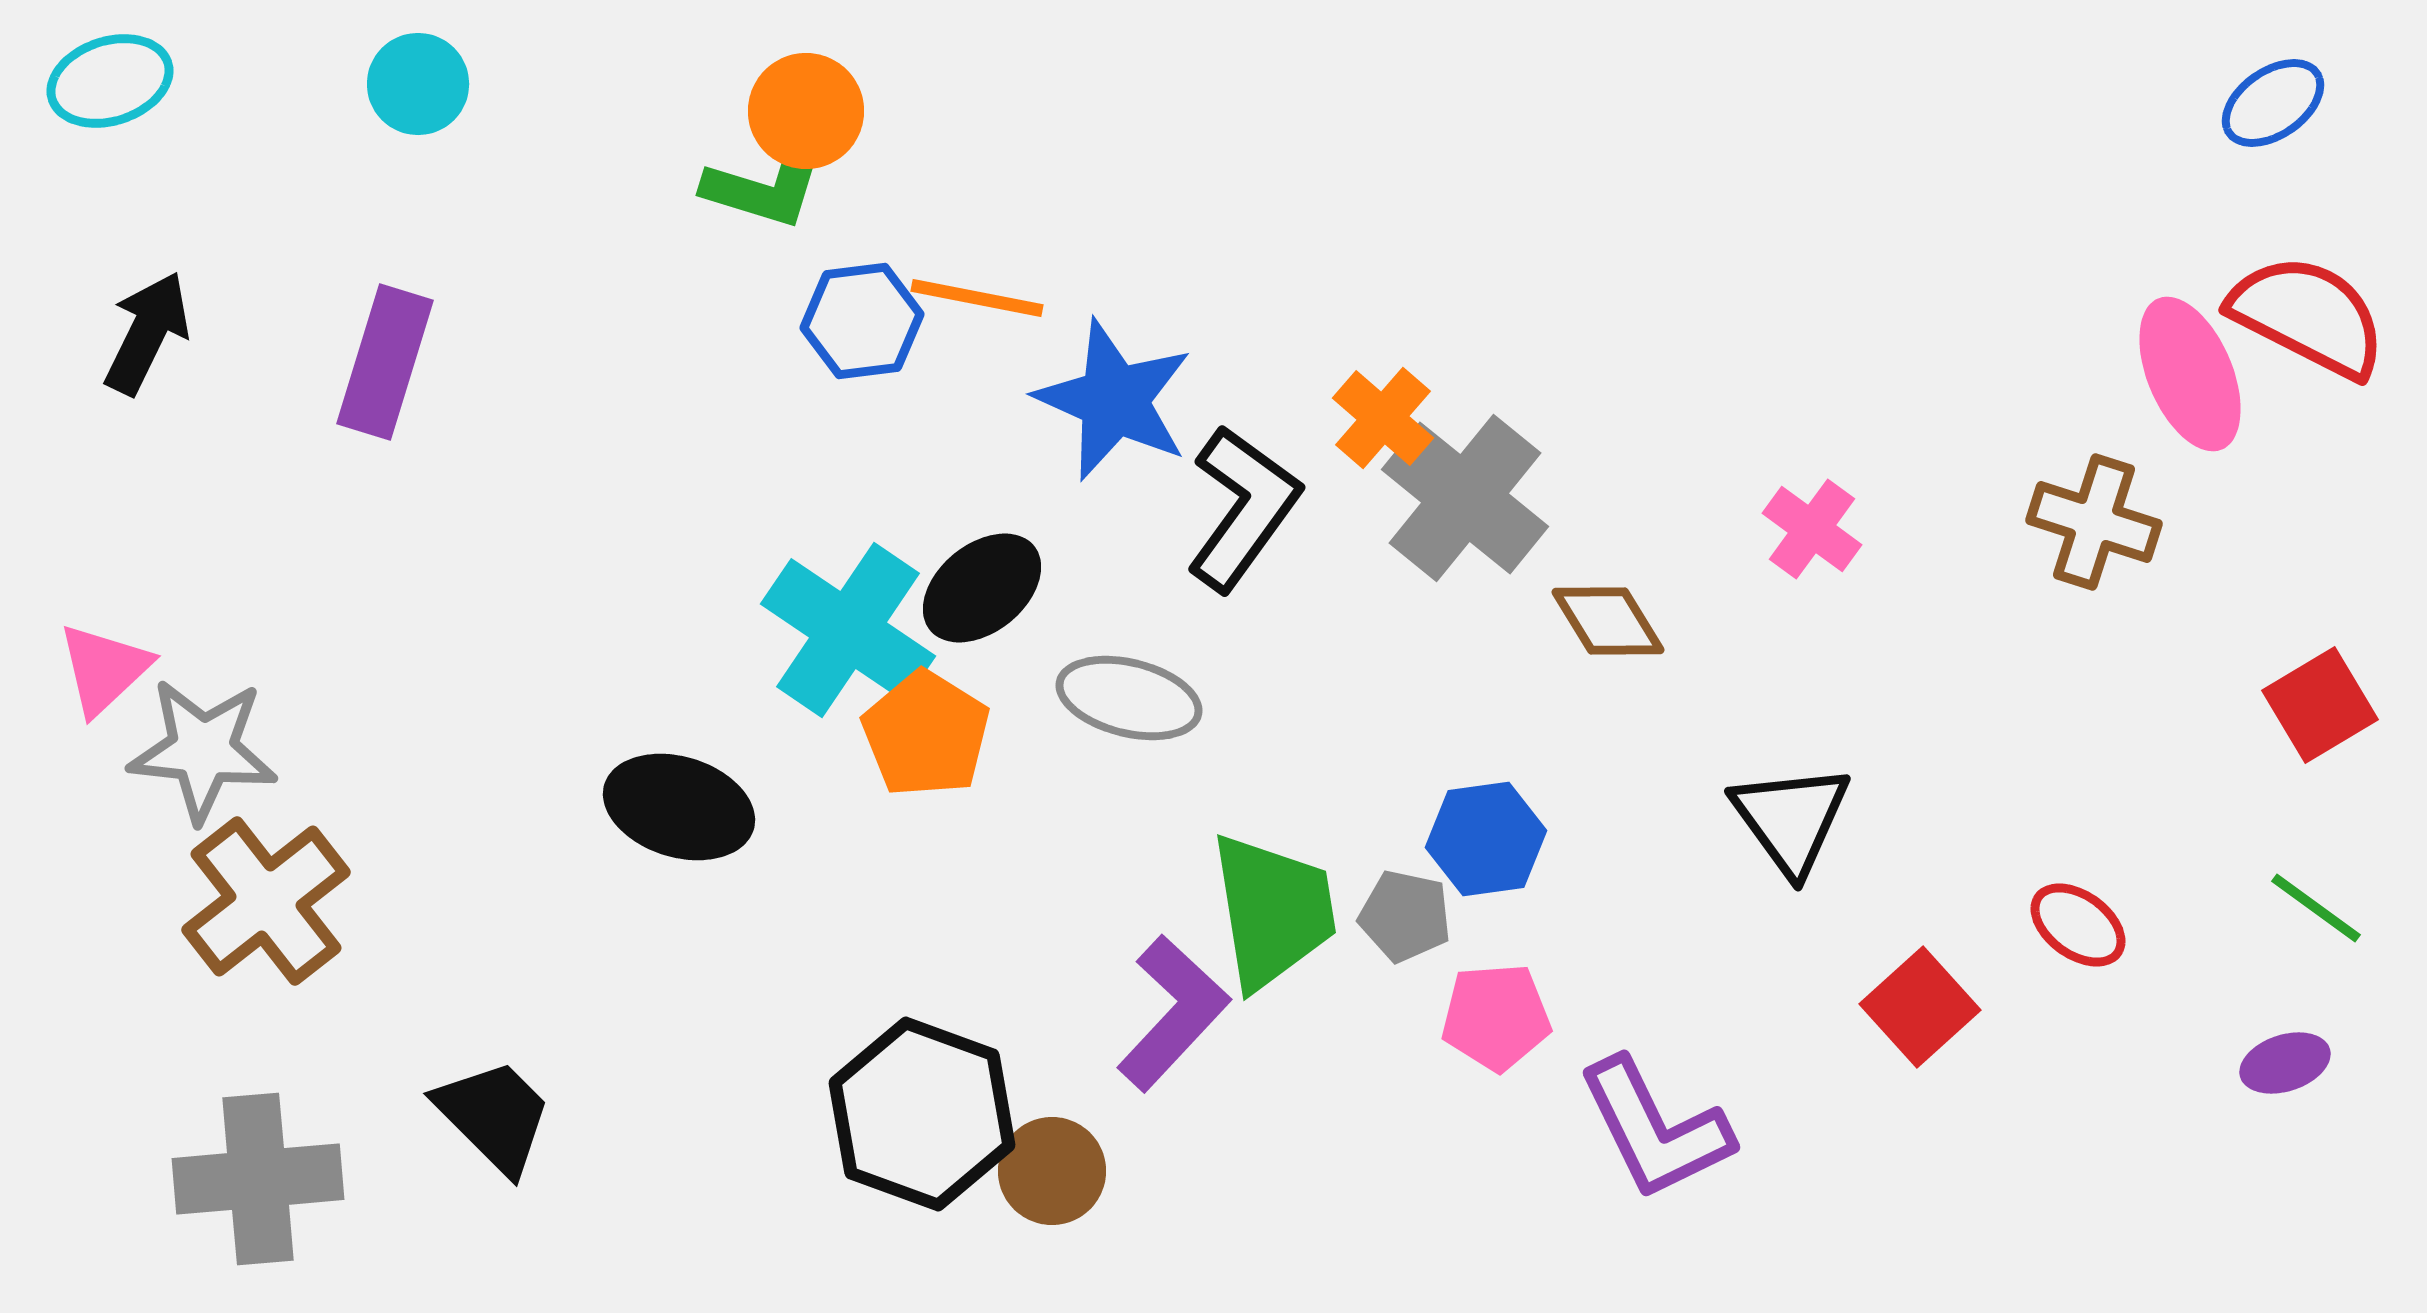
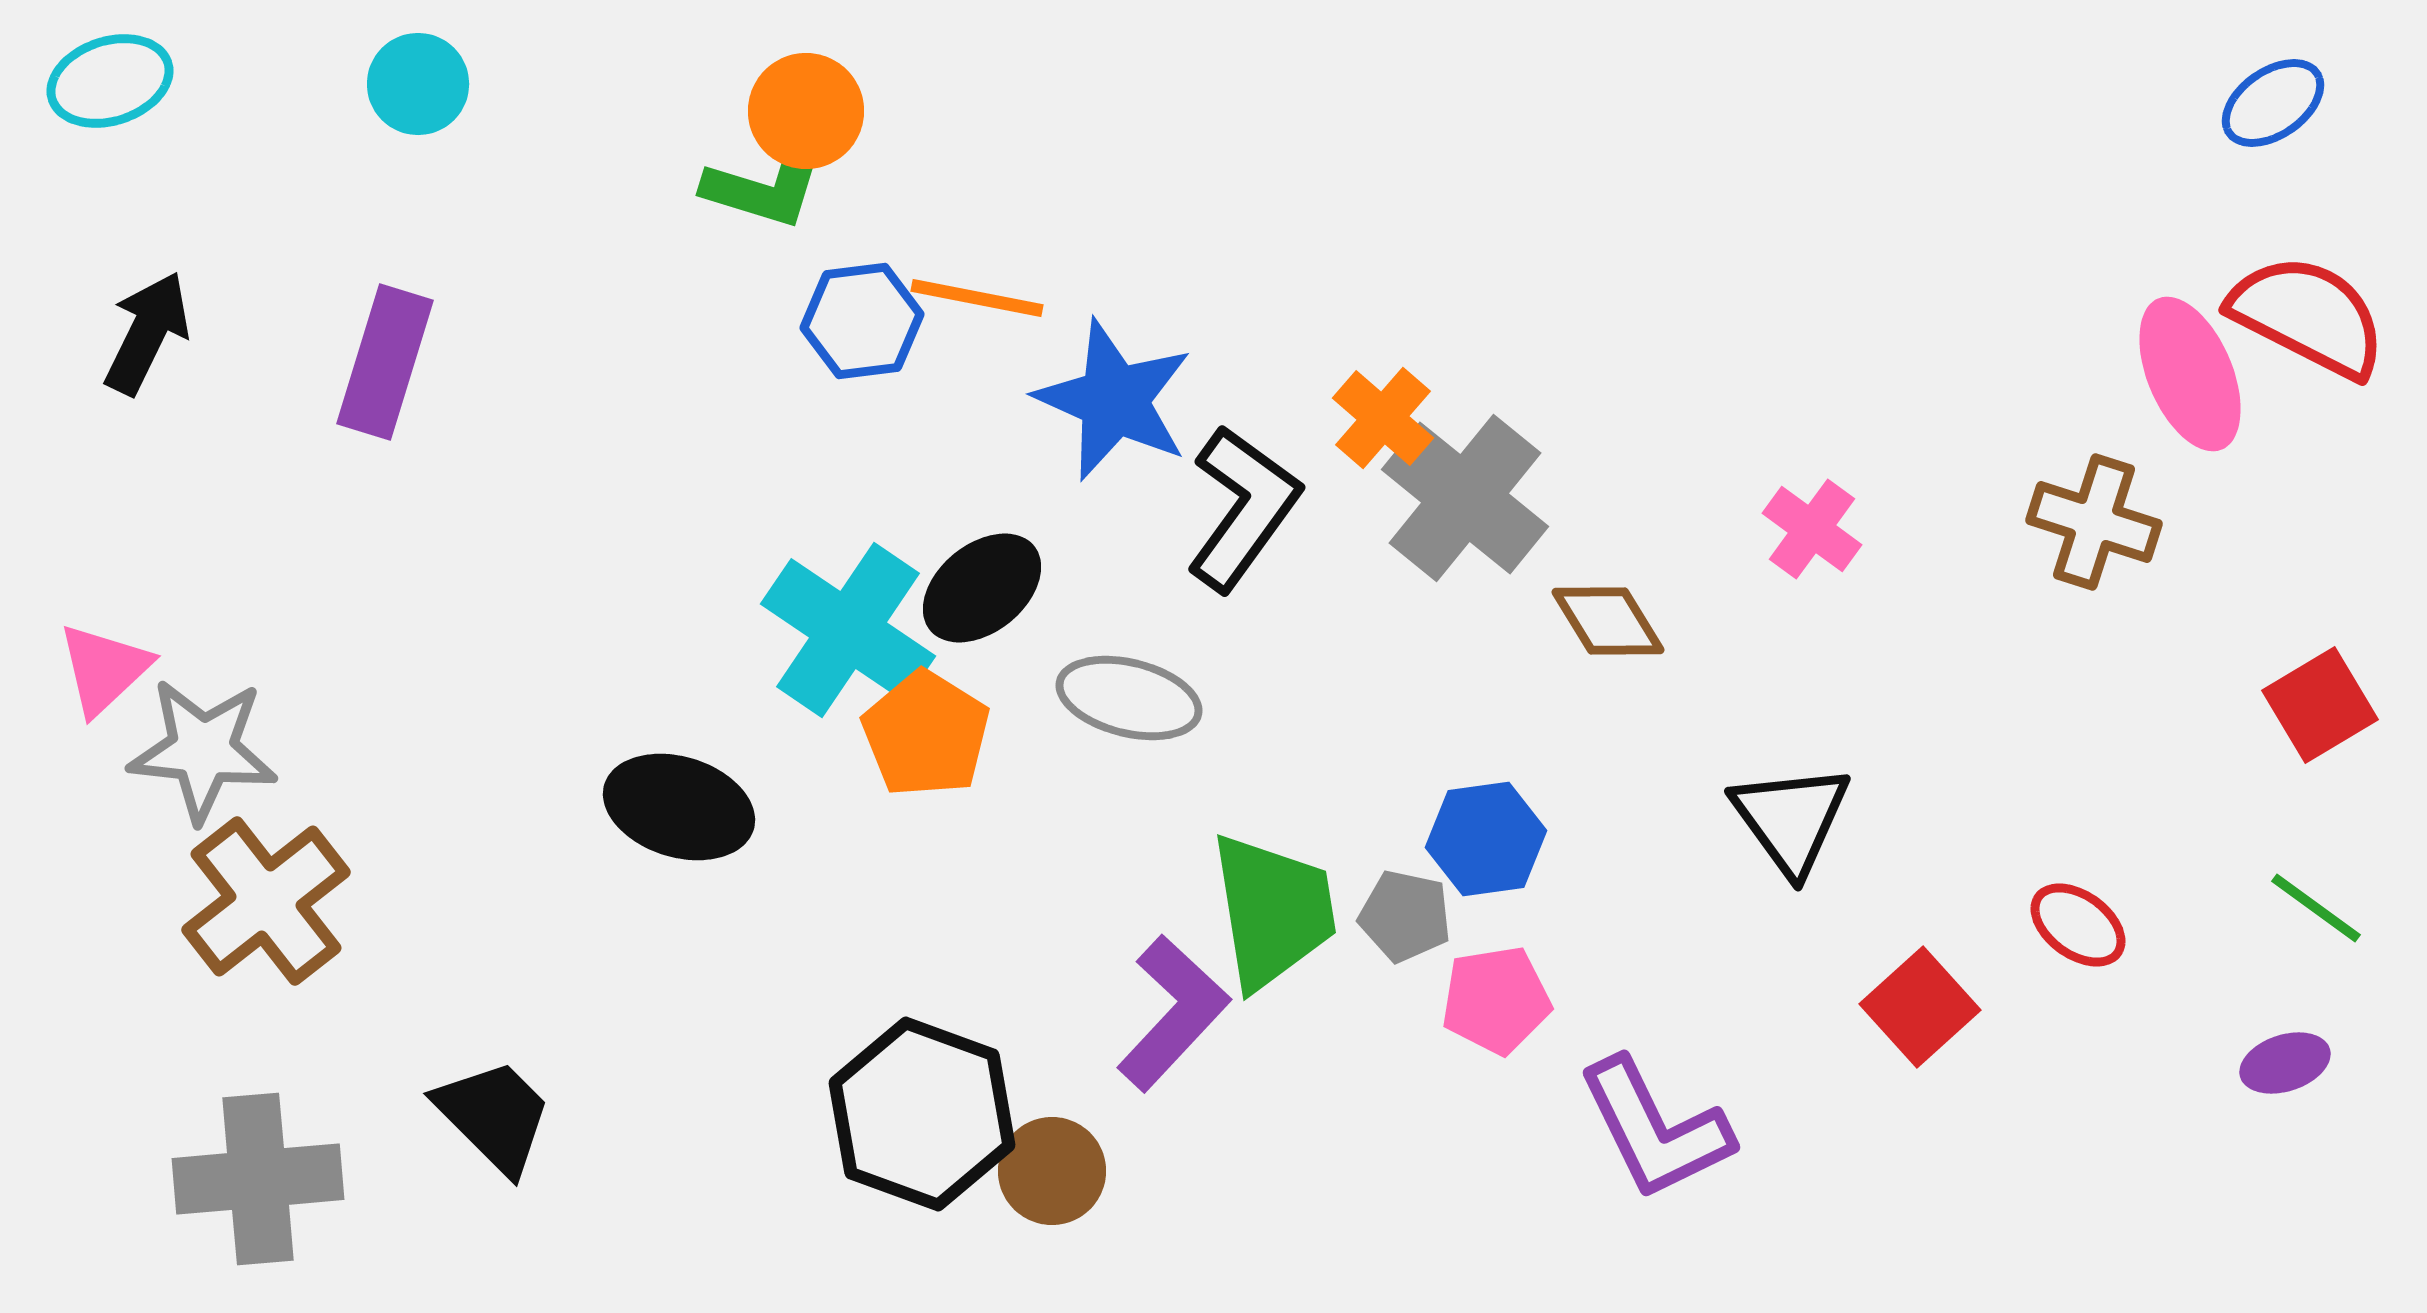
pink pentagon at (1496, 1017): moved 17 px up; rotated 5 degrees counterclockwise
